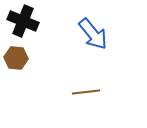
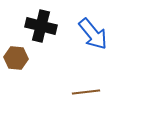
black cross: moved 18 px right, 5 px down; rotated 8 degrees counterclockwise
